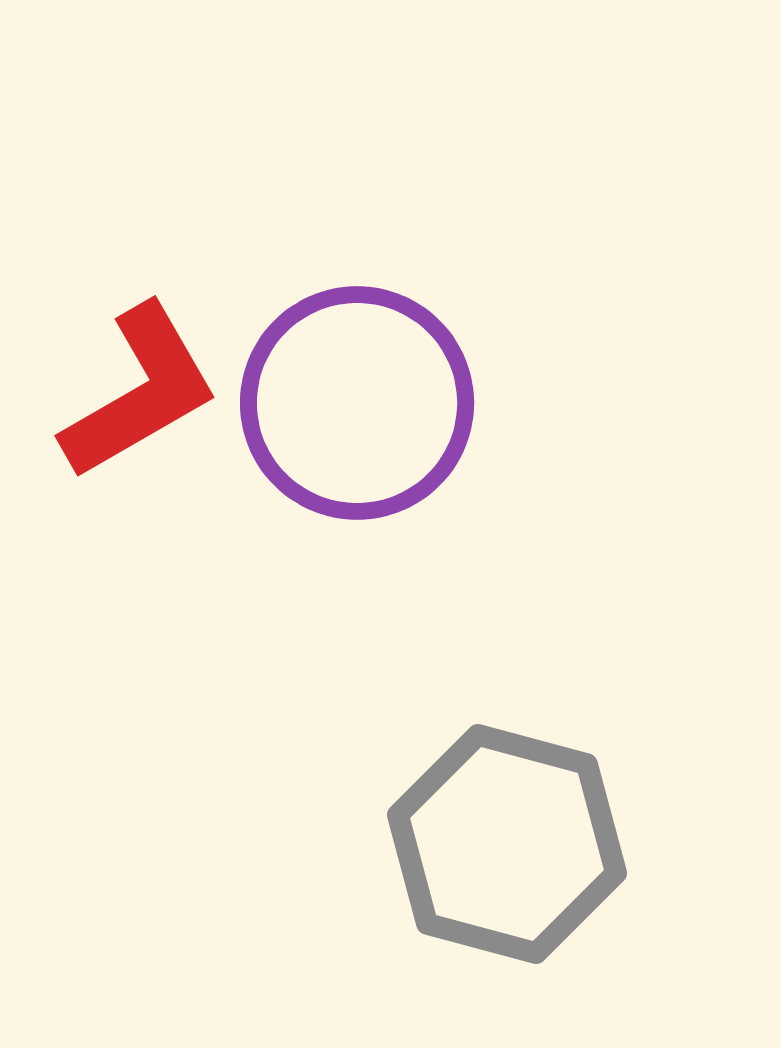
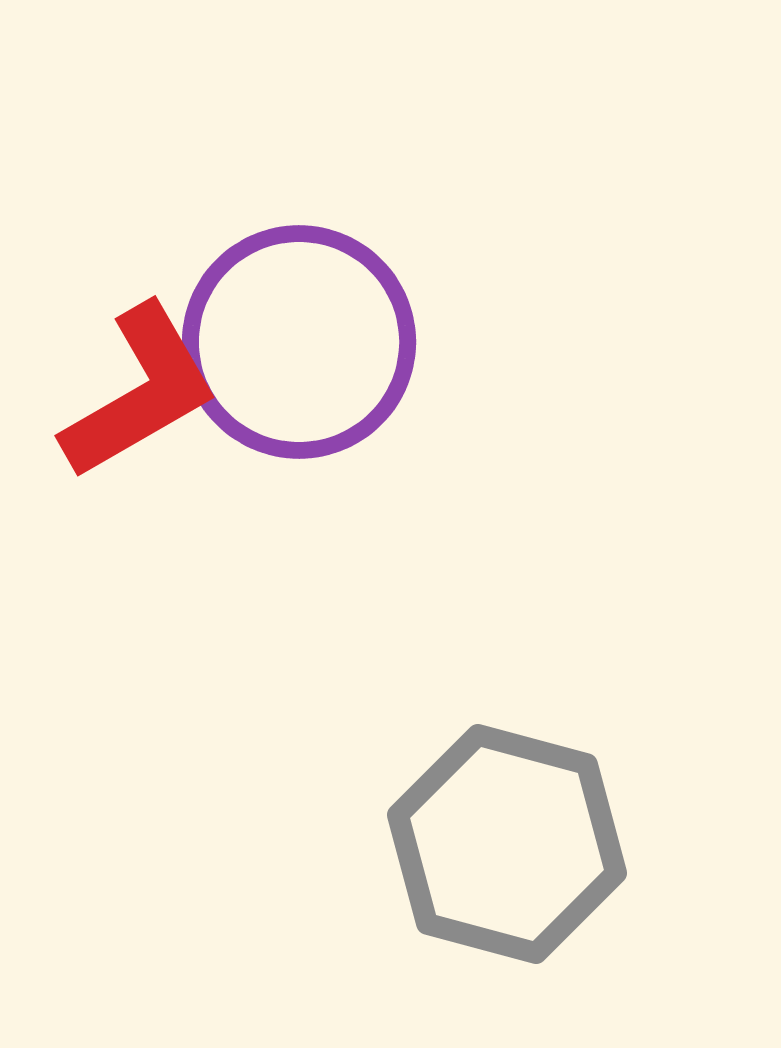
purple circle: moved 58 px left, 61 px up
